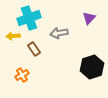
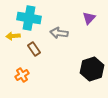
cyan cross: rotated 30 degrees clockwise
gray arrow: rotated 18 degrees clockwise
black hexagon: moved 2 px down
